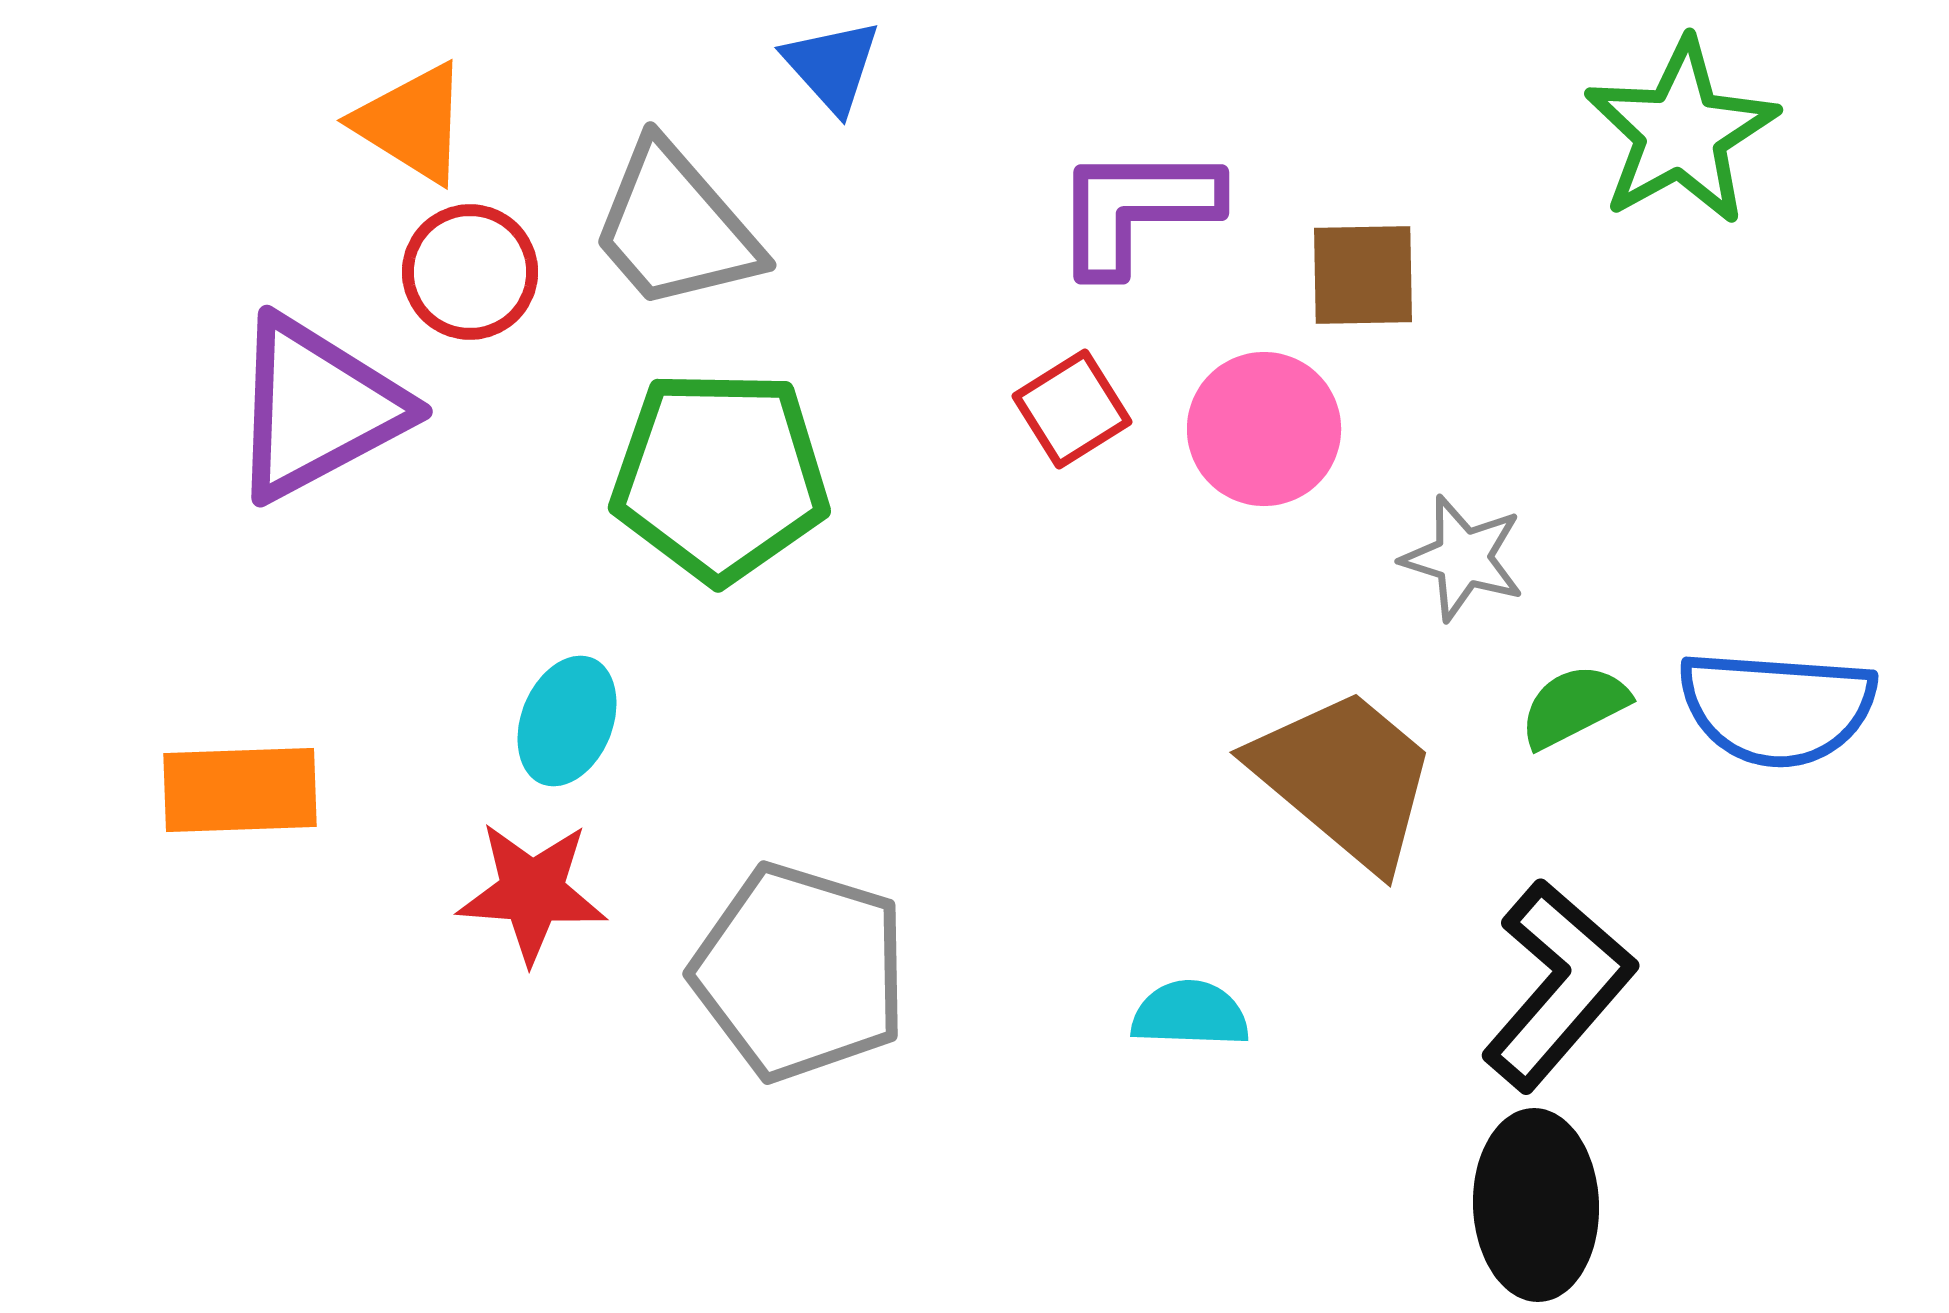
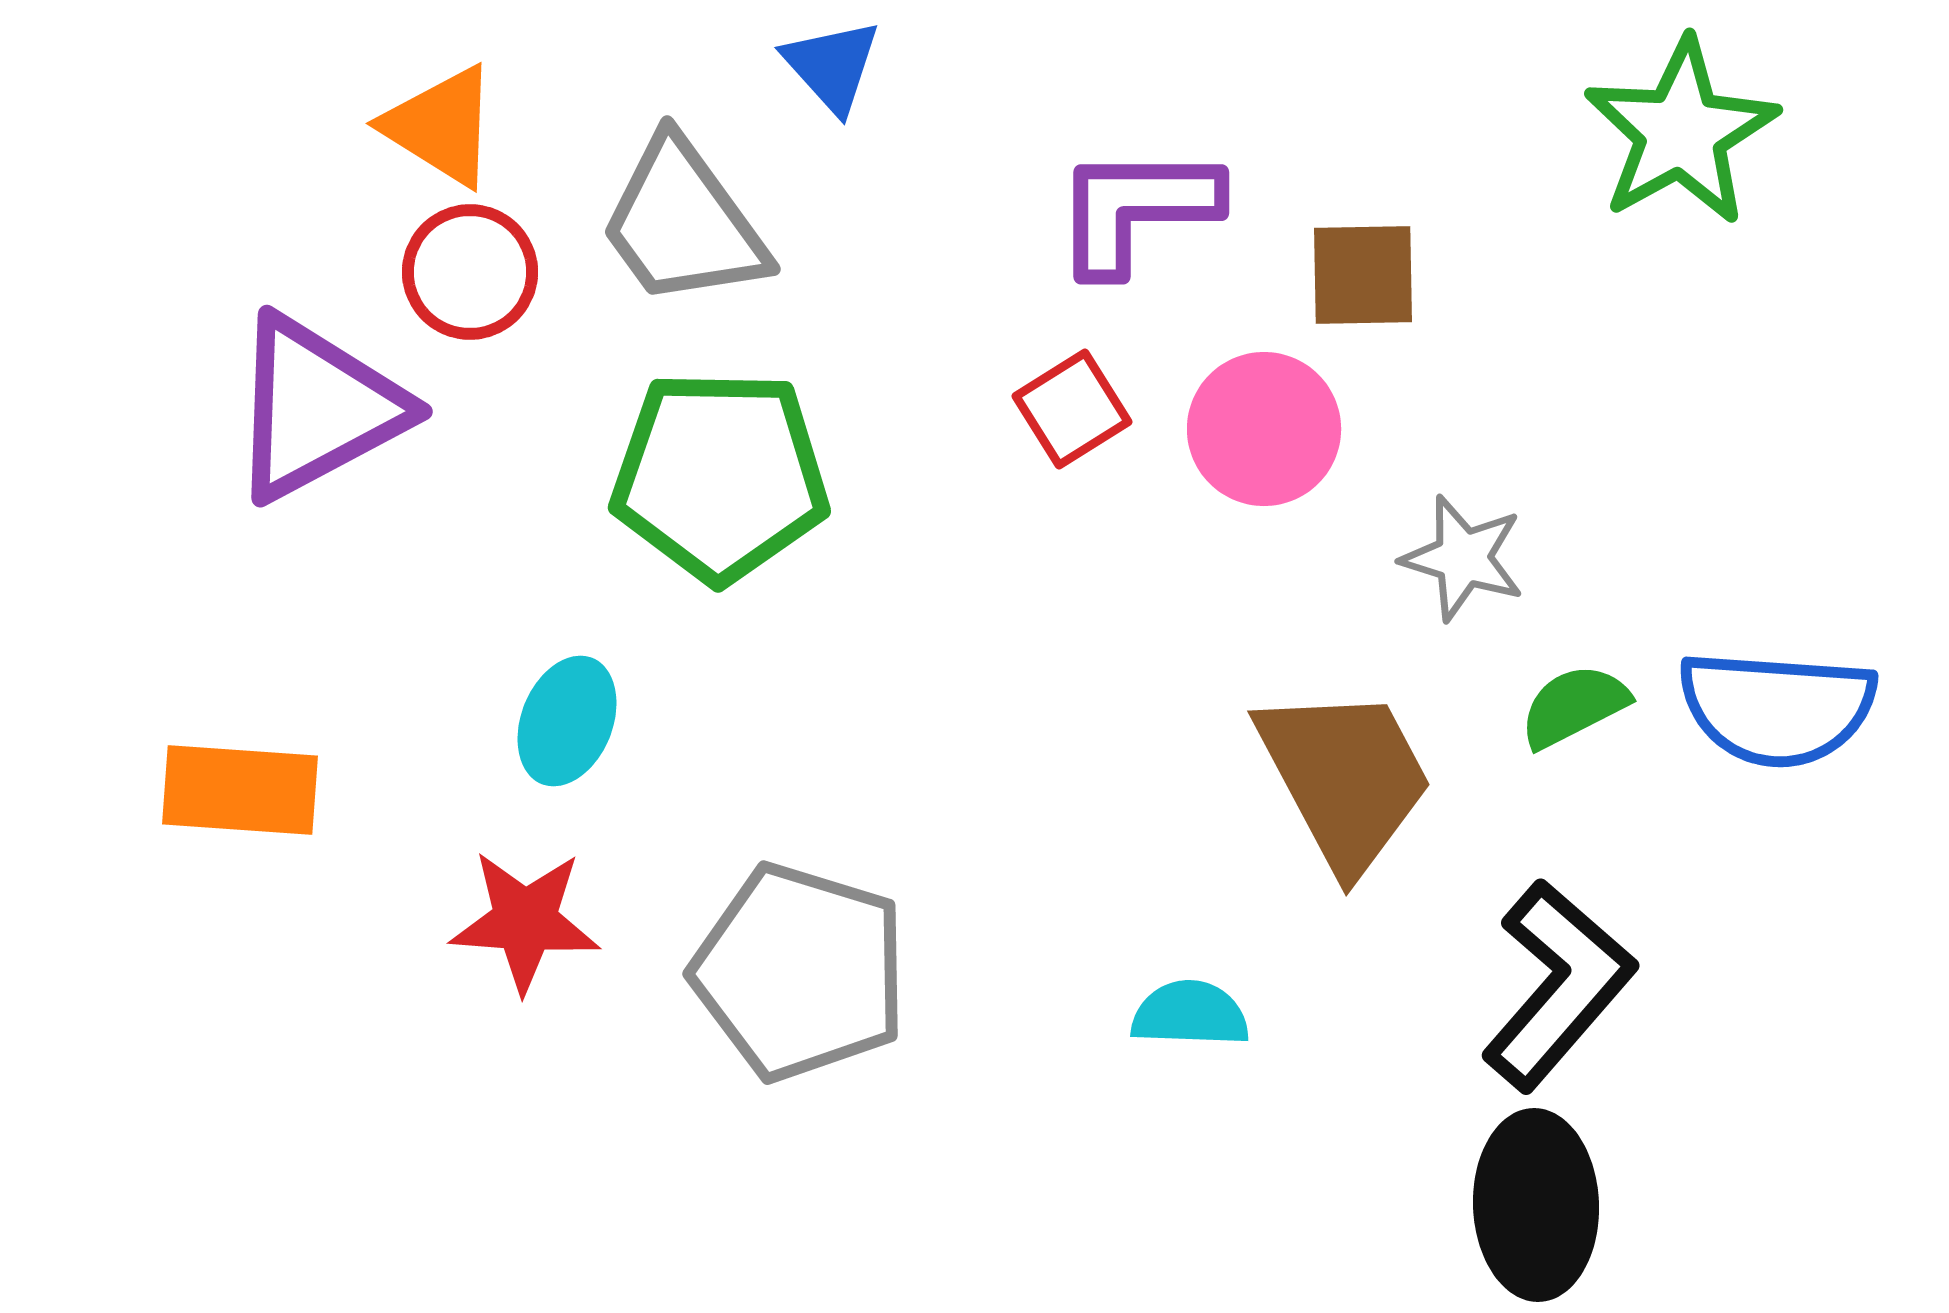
orange triangle: moved 29 px right, 3 px down
gray trapezoid: moved 8 px right, 4 px up; rotated 5 degrees clockwise
brown trapezoid: rotated 22 degrees clockwise
orange rectangle: rotated 6 degrees clockwise
red star: moved 7 px left, 29 px down
